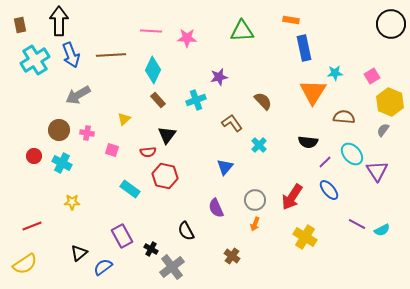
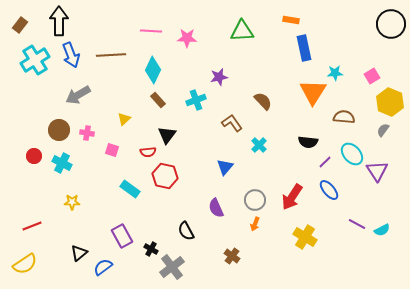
brown rectangle at (20, 25): rotated 49 degrees clockwise
